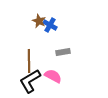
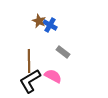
gray rectangle: rotated 48 degrees clockwise
